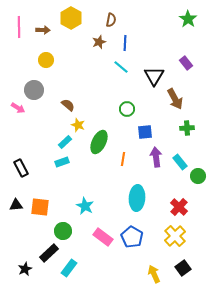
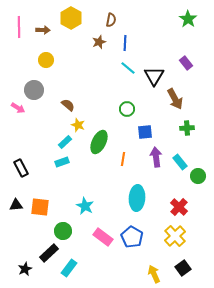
cyan line at (121, 67): moved 7 px right, 1 px down
